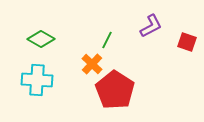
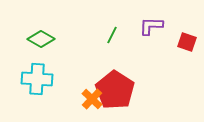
purple L-shape: rotated 150 degrees counterclockwise
green line: moved 5 px right, 5 px up
orange cross: moved 35 px down
cyan cross: moved 1 px up
